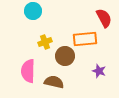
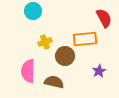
purple star: rotated 24 degrees clockwise
